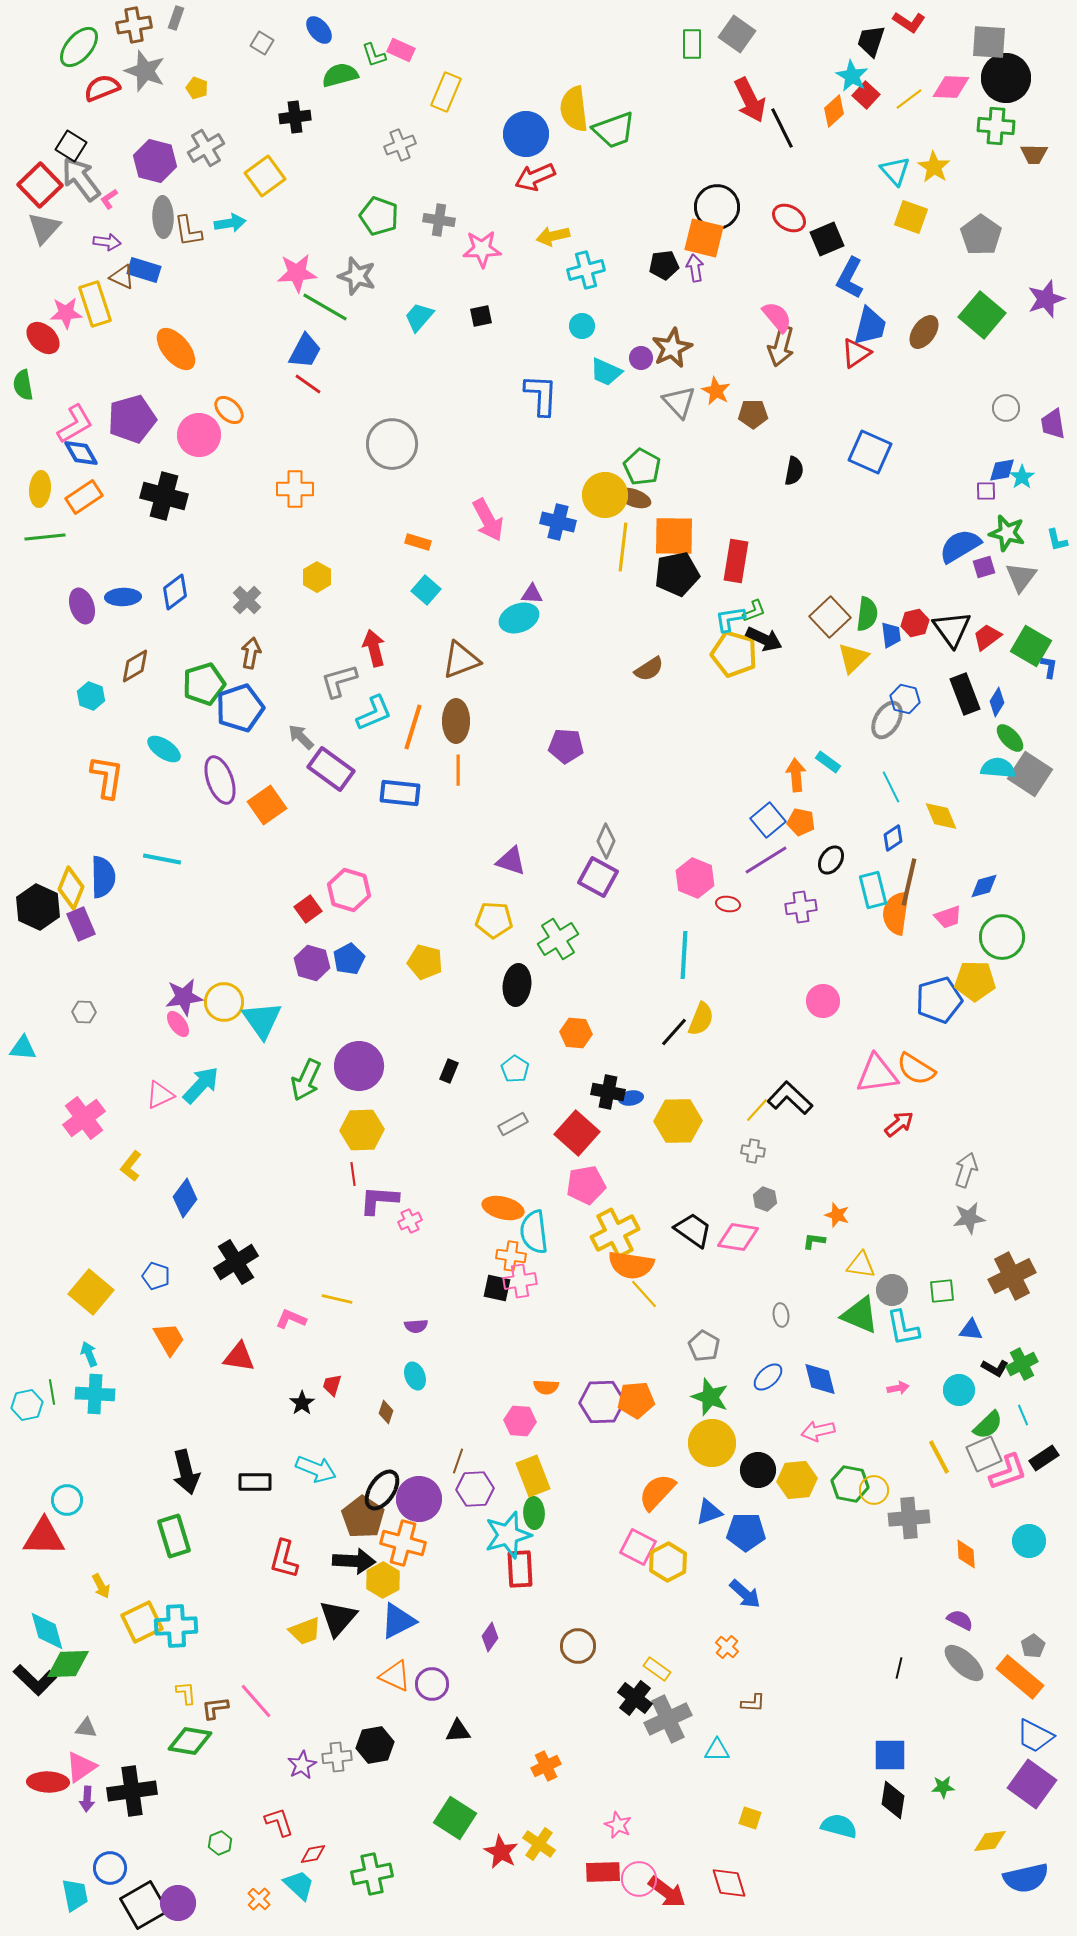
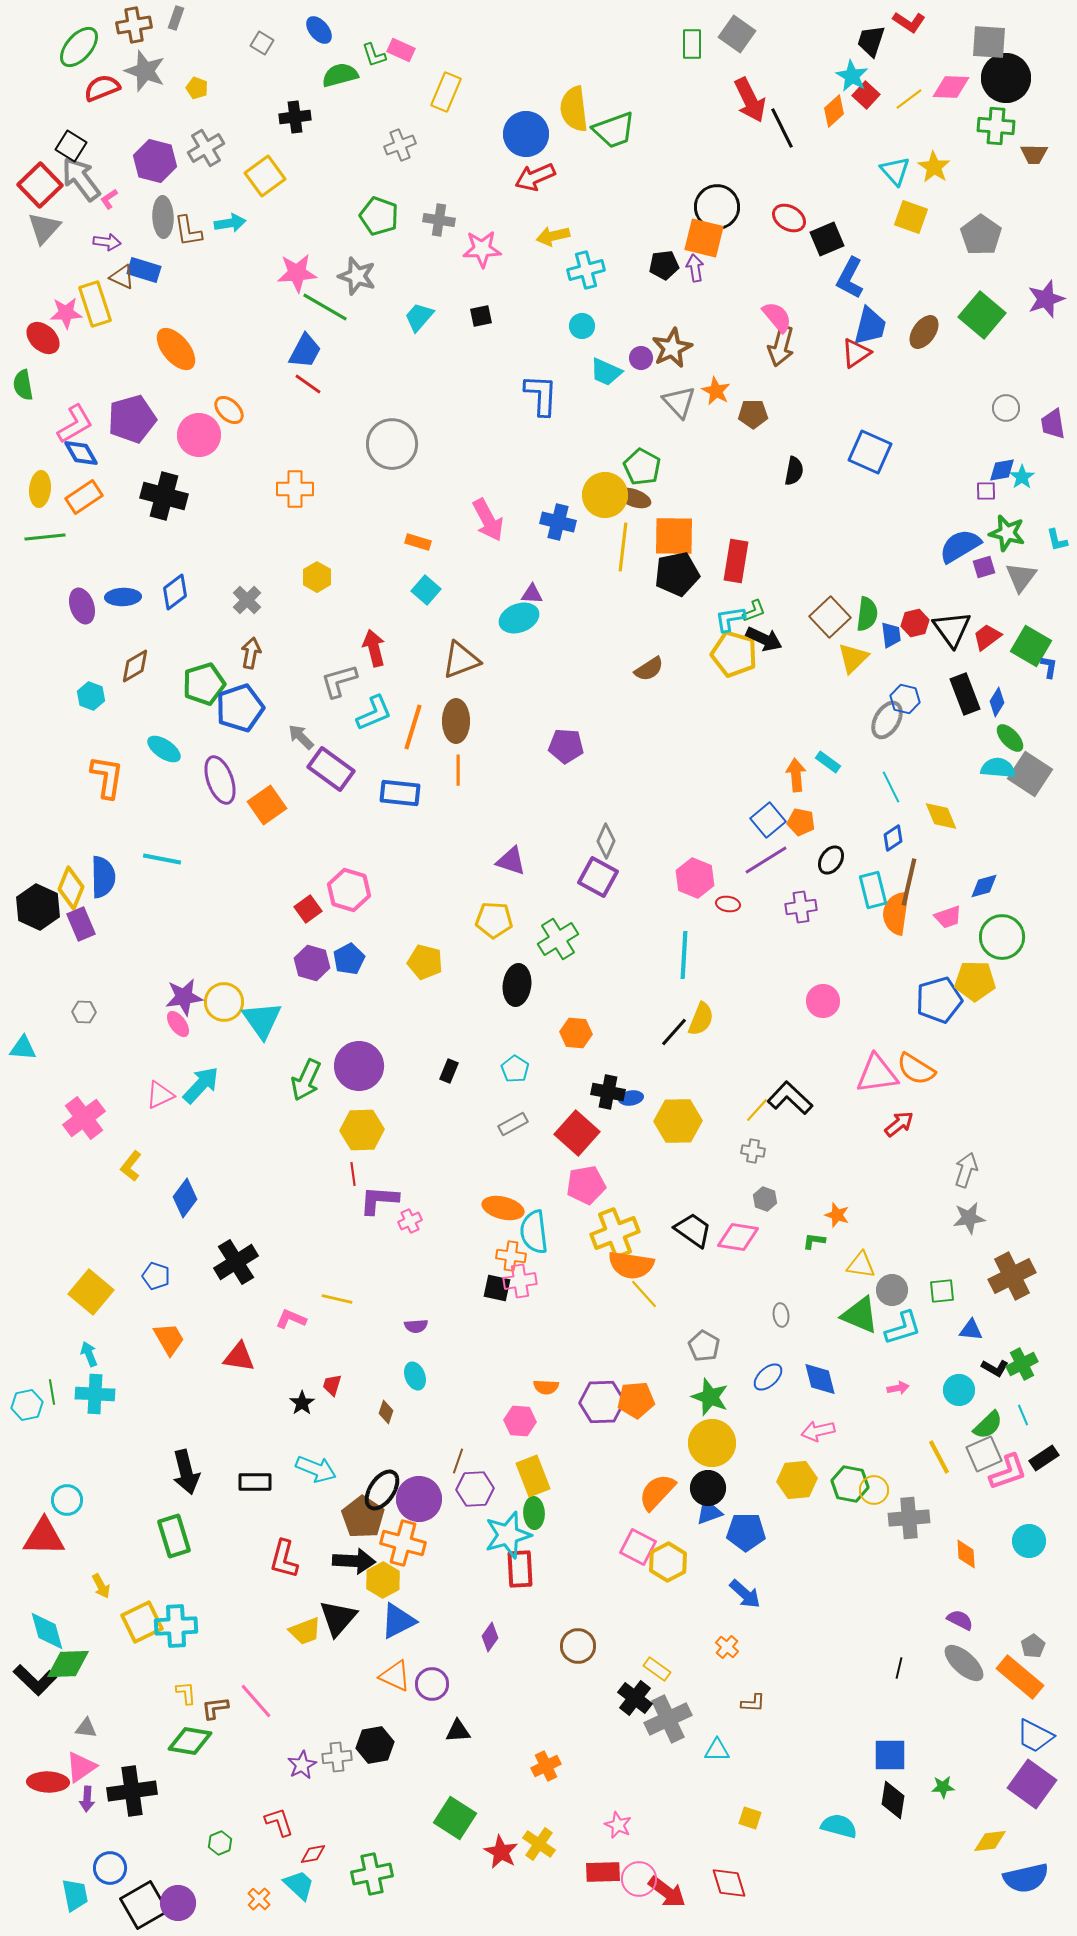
yellow cross at (615, 1233): rotated 6 degrees clockwise
cyan L-shape at (903, 1328): rotated 96 degrees counterclockwise
black circle at (758, 1470): moved 50 px left, 18 px down
